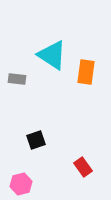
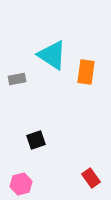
gray rectangle: rotated 18 degrees counterclockwise
red rectangle: moved 8 px right, 11 px down
